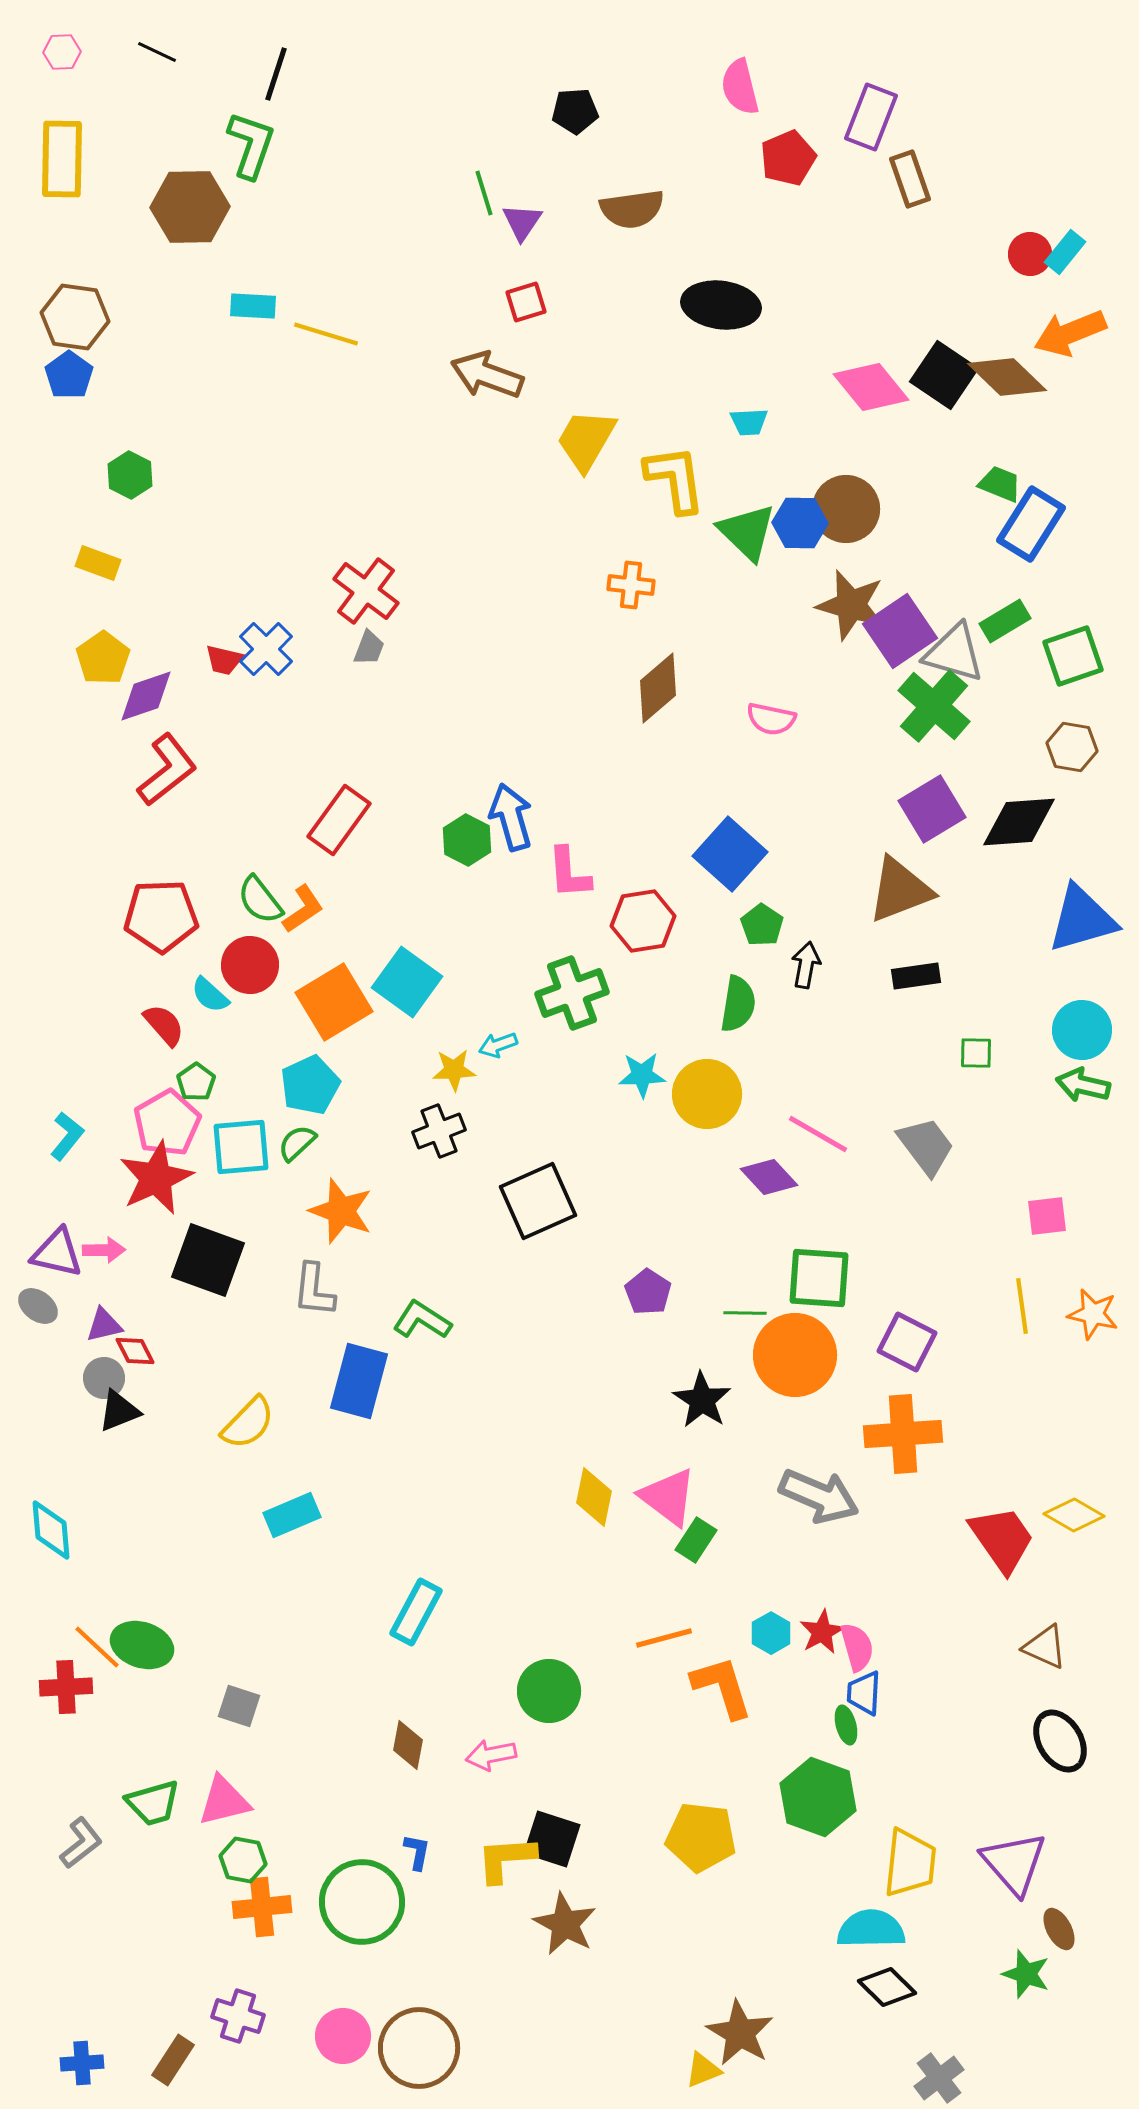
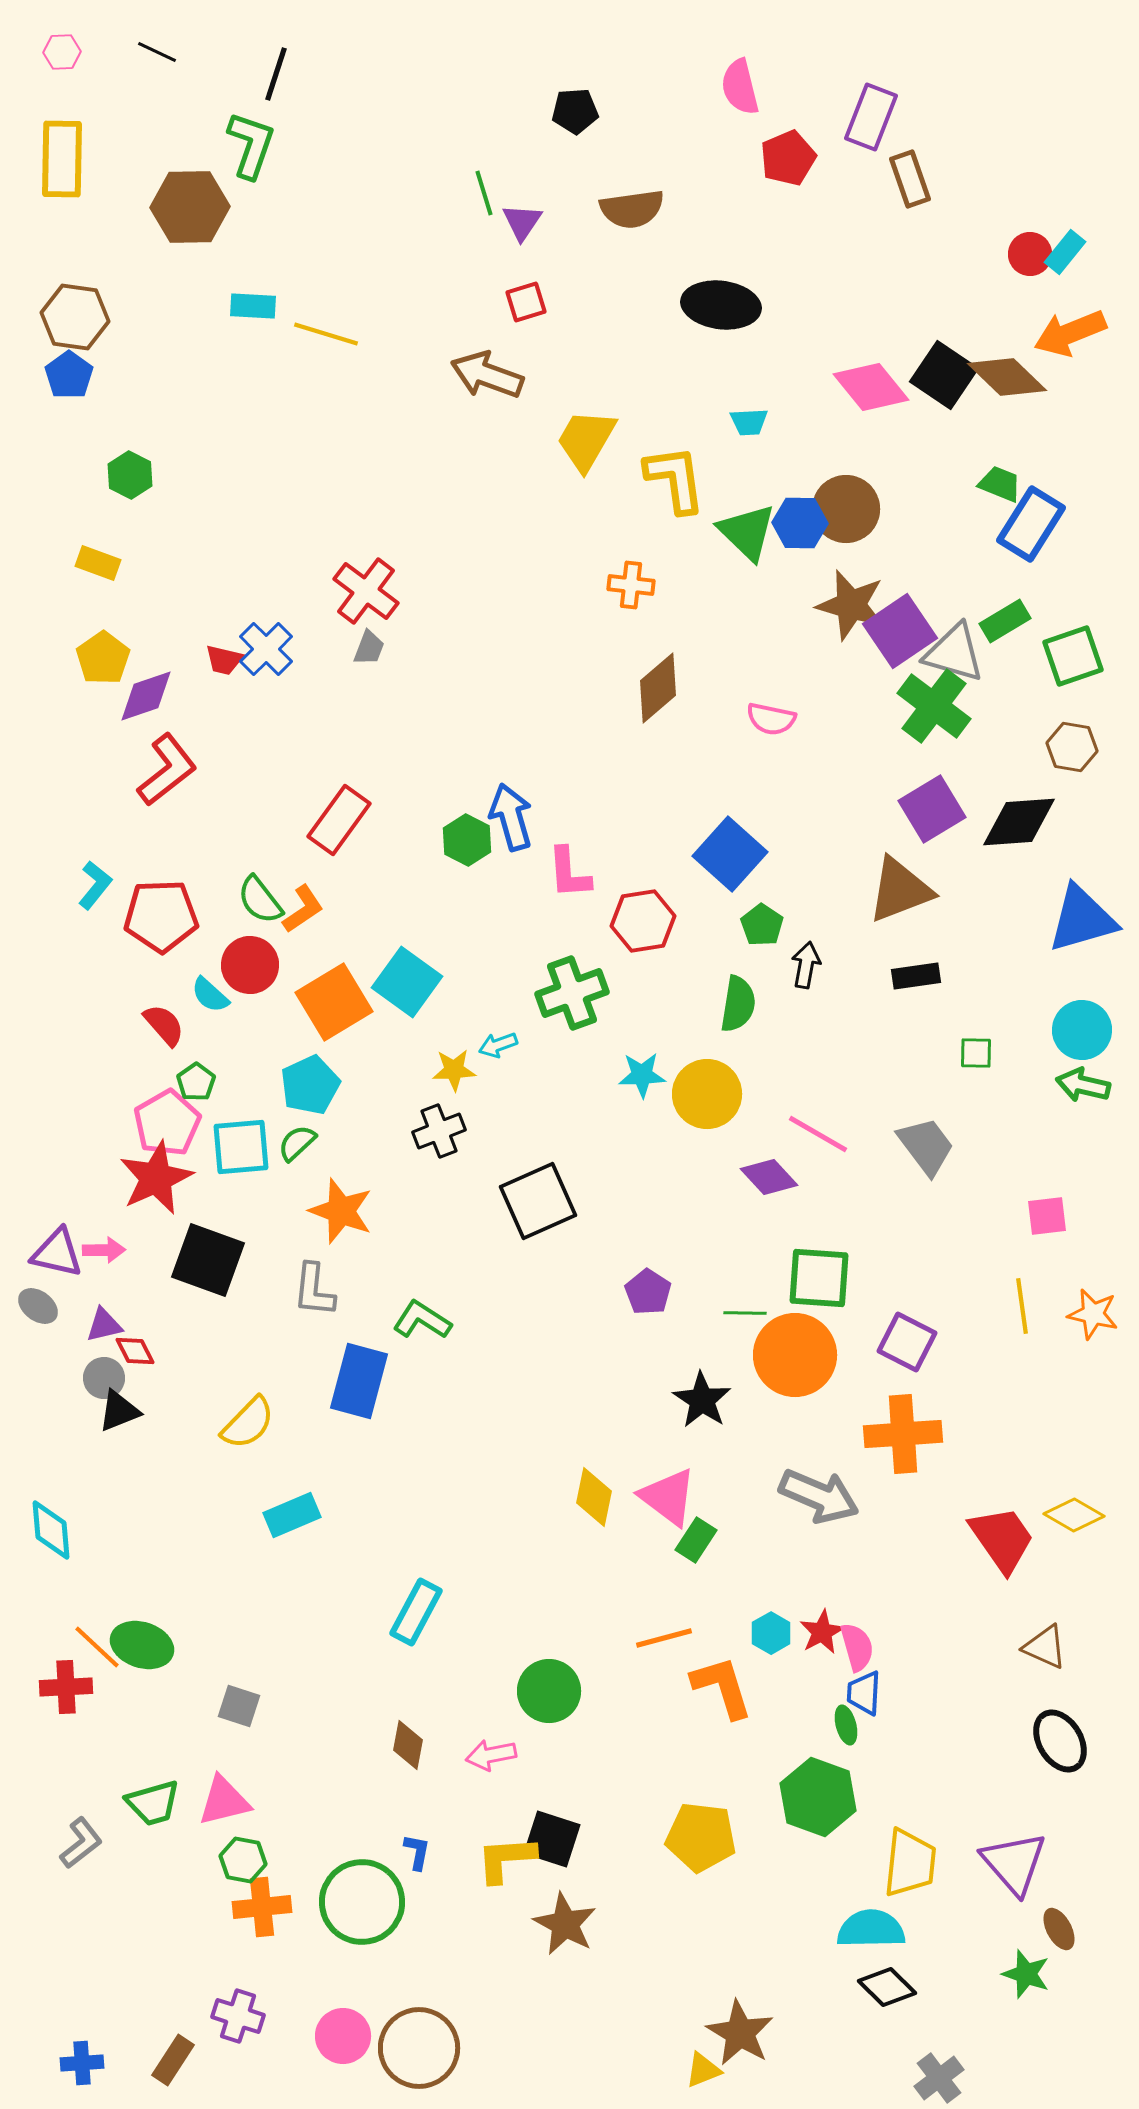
green cross at (934, 706): rotated 4 degrees counterclockwise
cyan L-shape at (67, 1136): moved 28 px right, 251 px up
